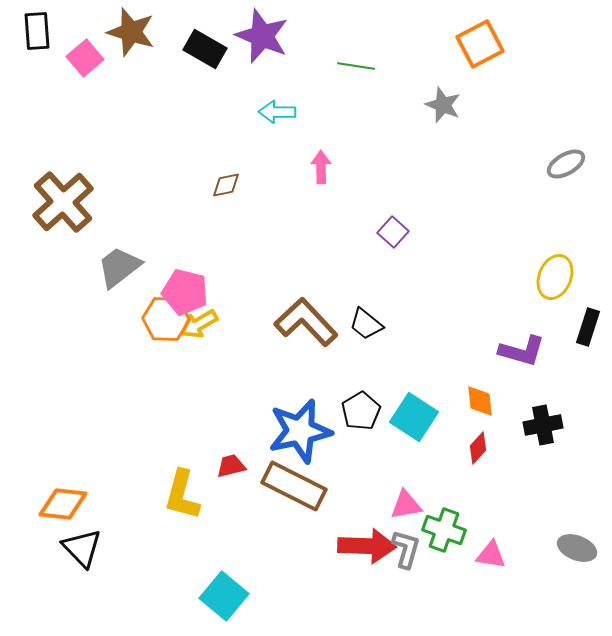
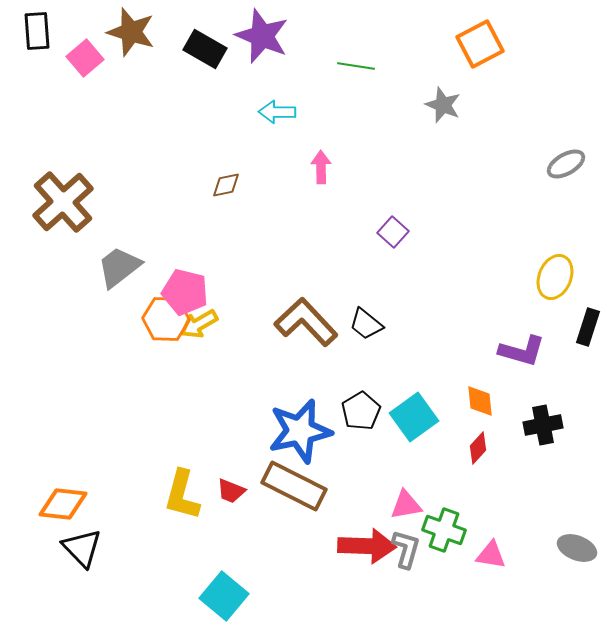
cyan square at (414, 417): rotated 21 degrees clockwise
red trapezoid at (231, 466): moved 25 px down; rotated 144 degrees counterclockwise
